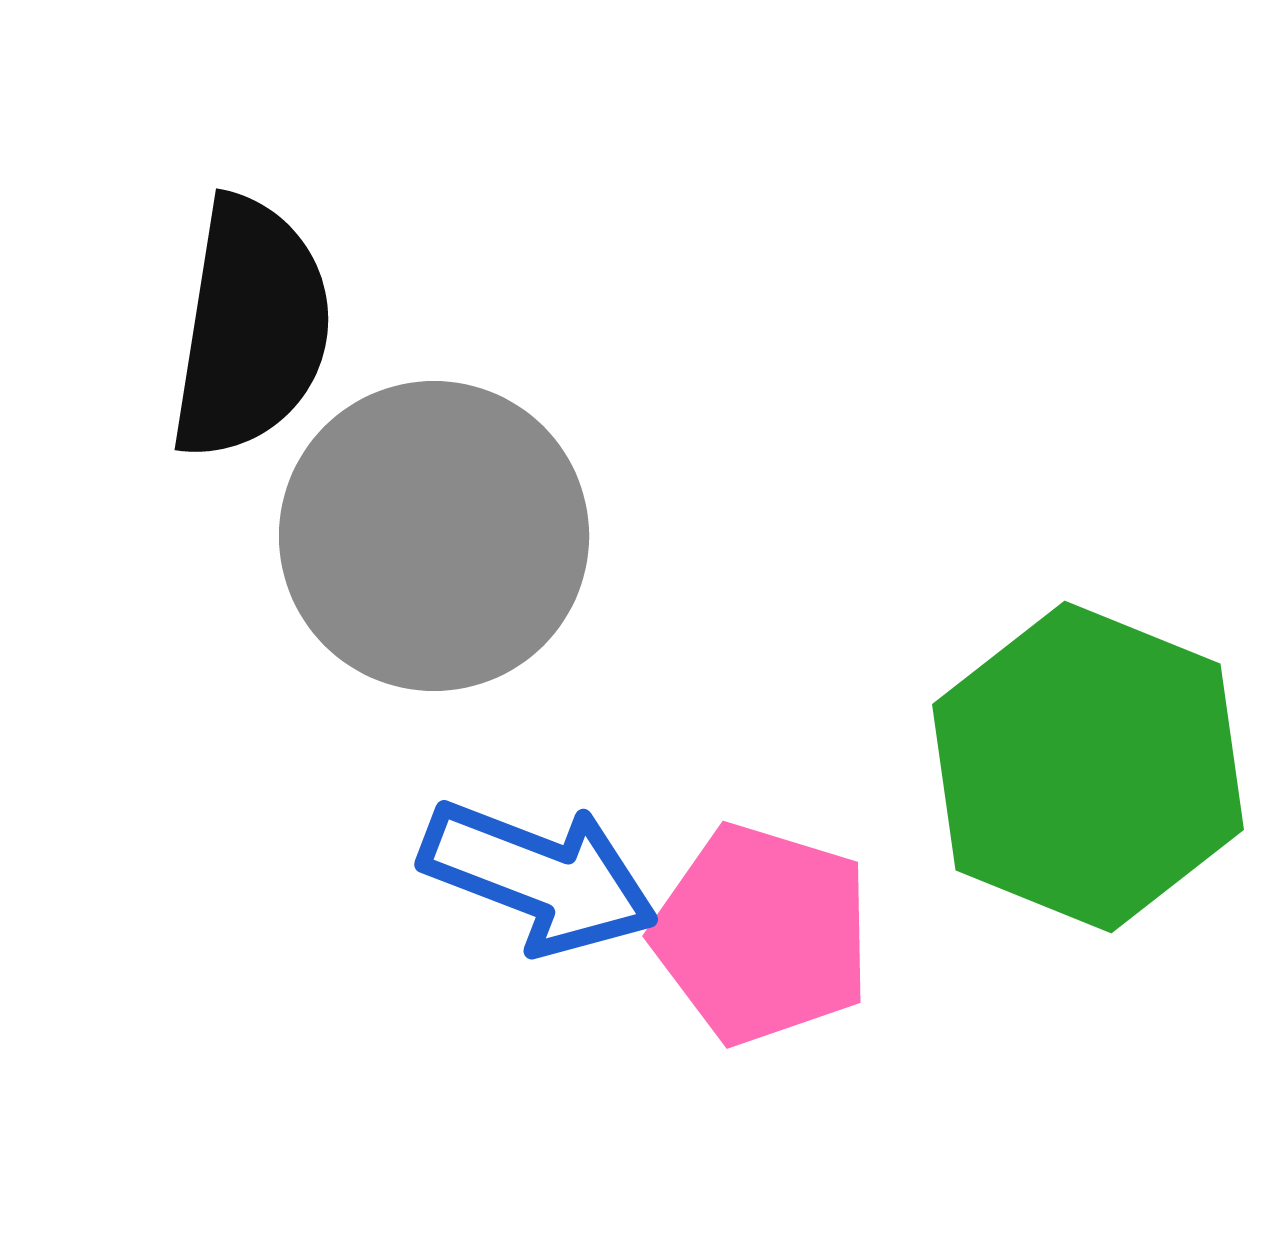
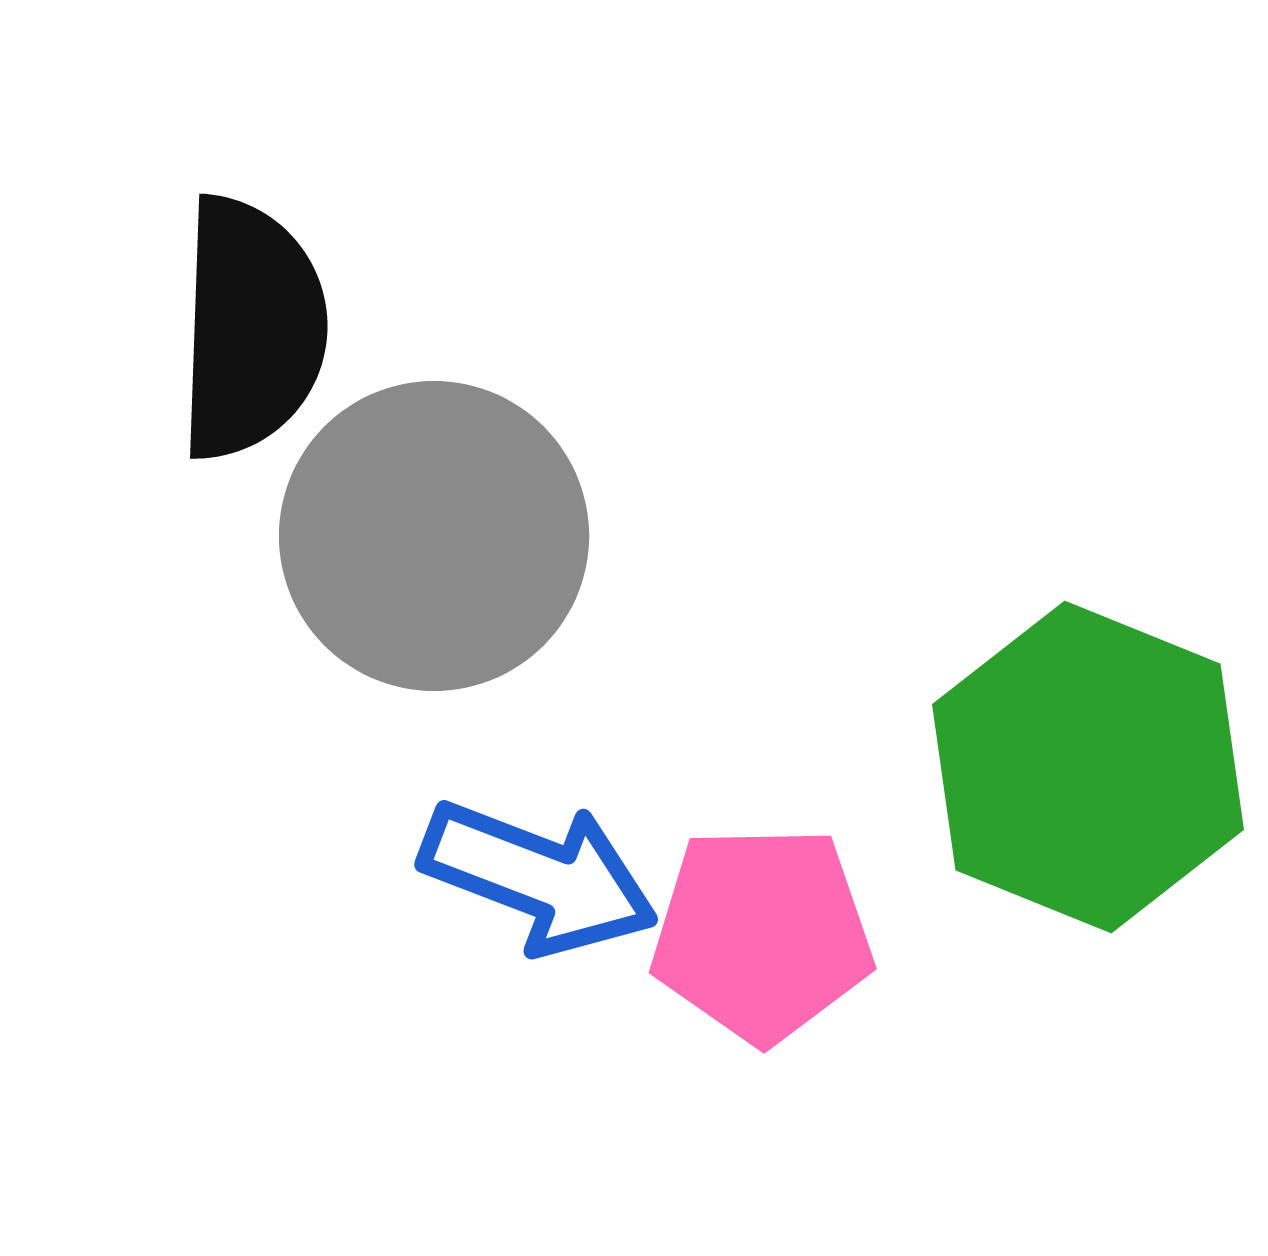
black semicircle: rotated 7 degrees counterclockwise
pink pentagon: rotated 18 degrees counterclockwise
